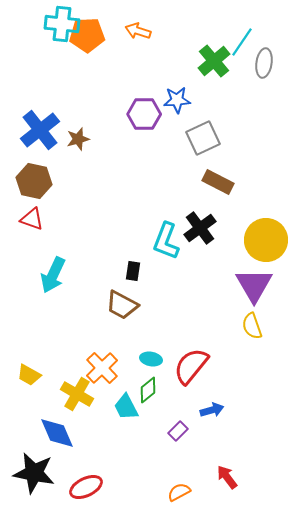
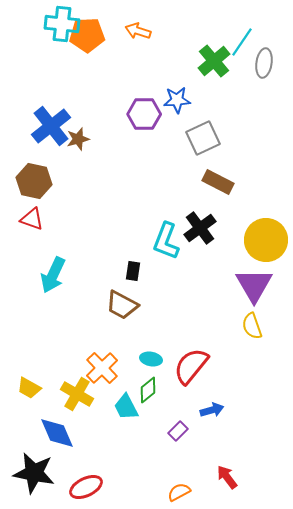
blue cross: moved 11 px right, 4 px up
yellow trapezoid: moved 13 px down
